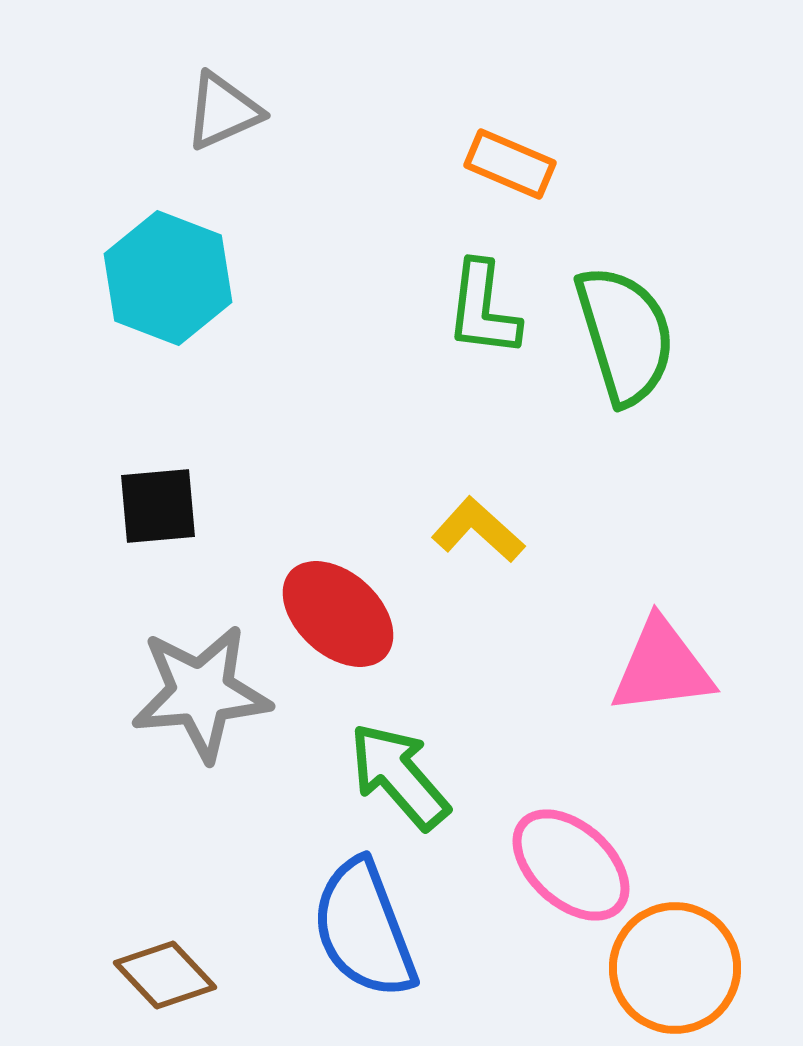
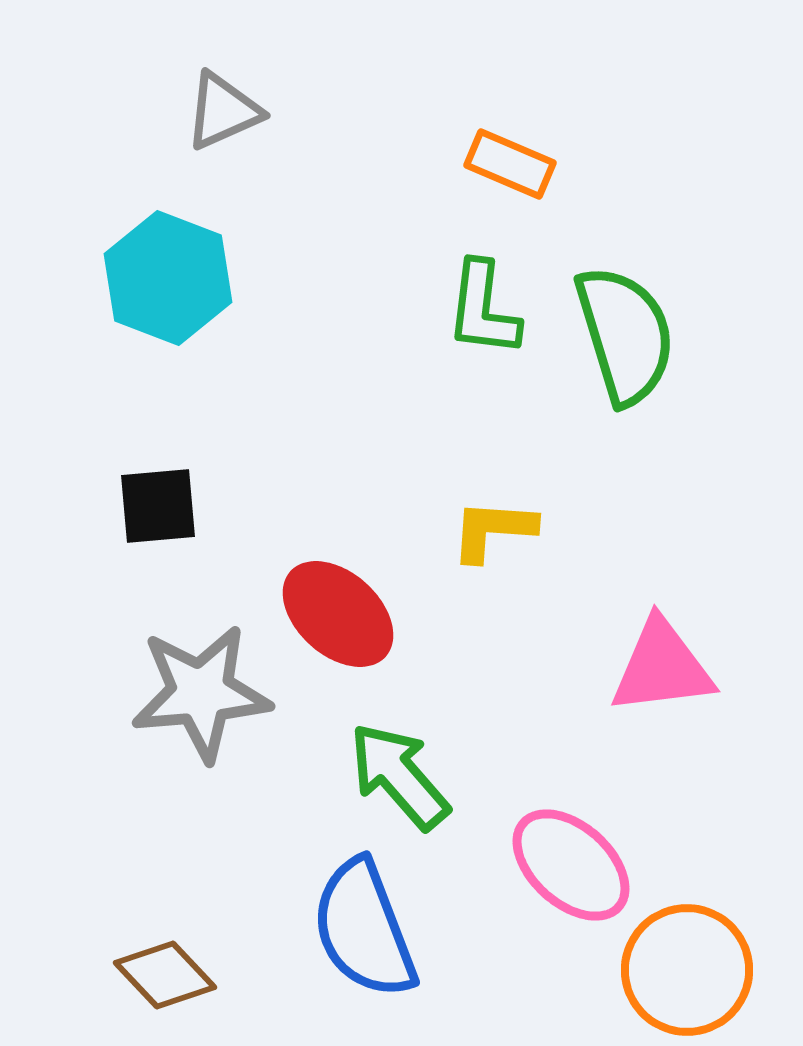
yellow L-shape: moved 15 px right; rotated 38 degrees counterclockwise
orange circle: moved 12 px right, 2 px down
